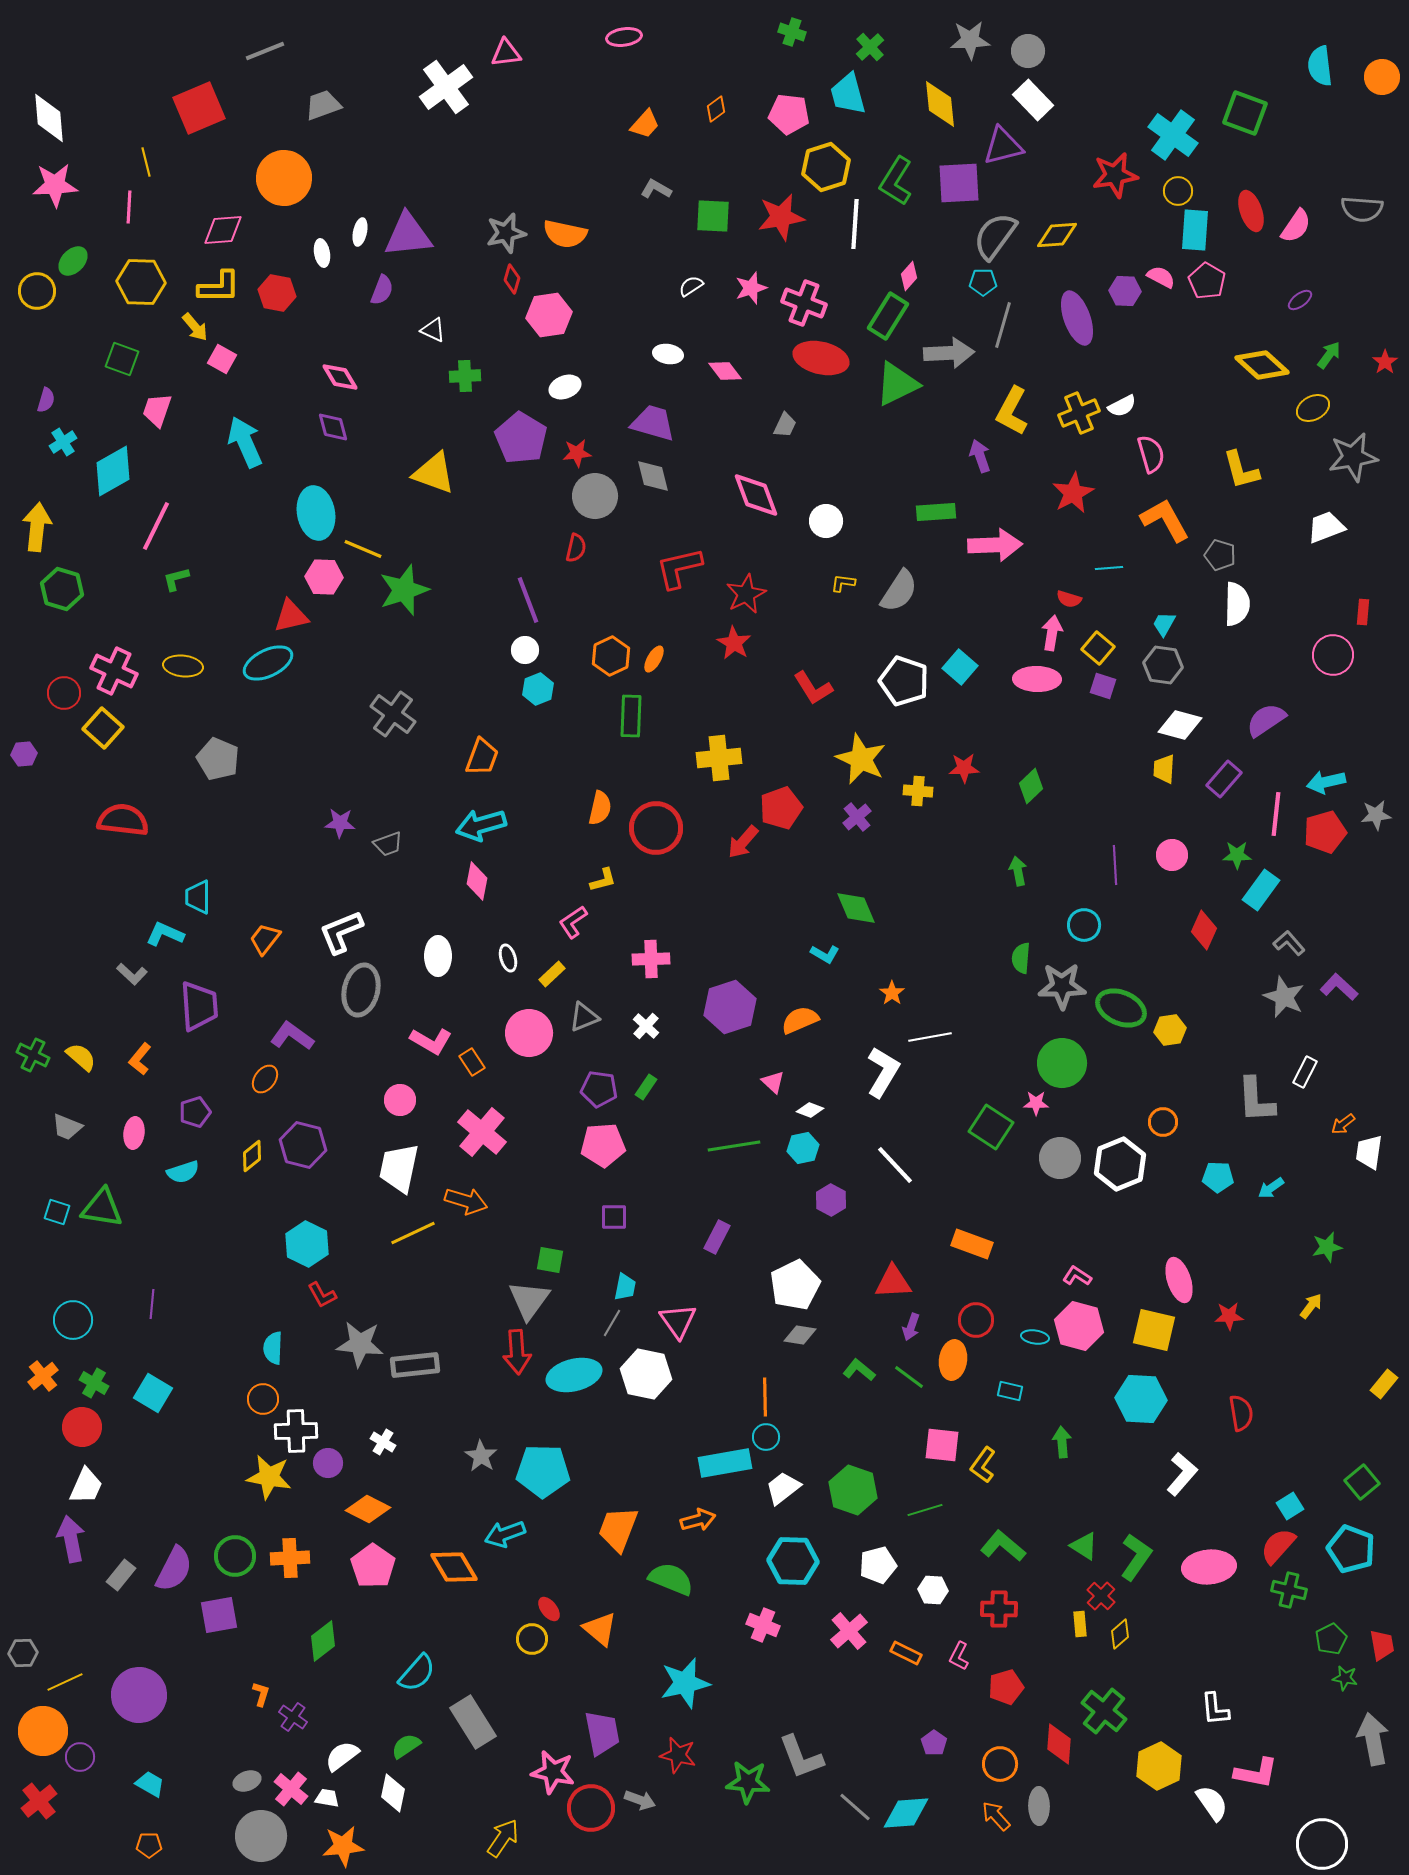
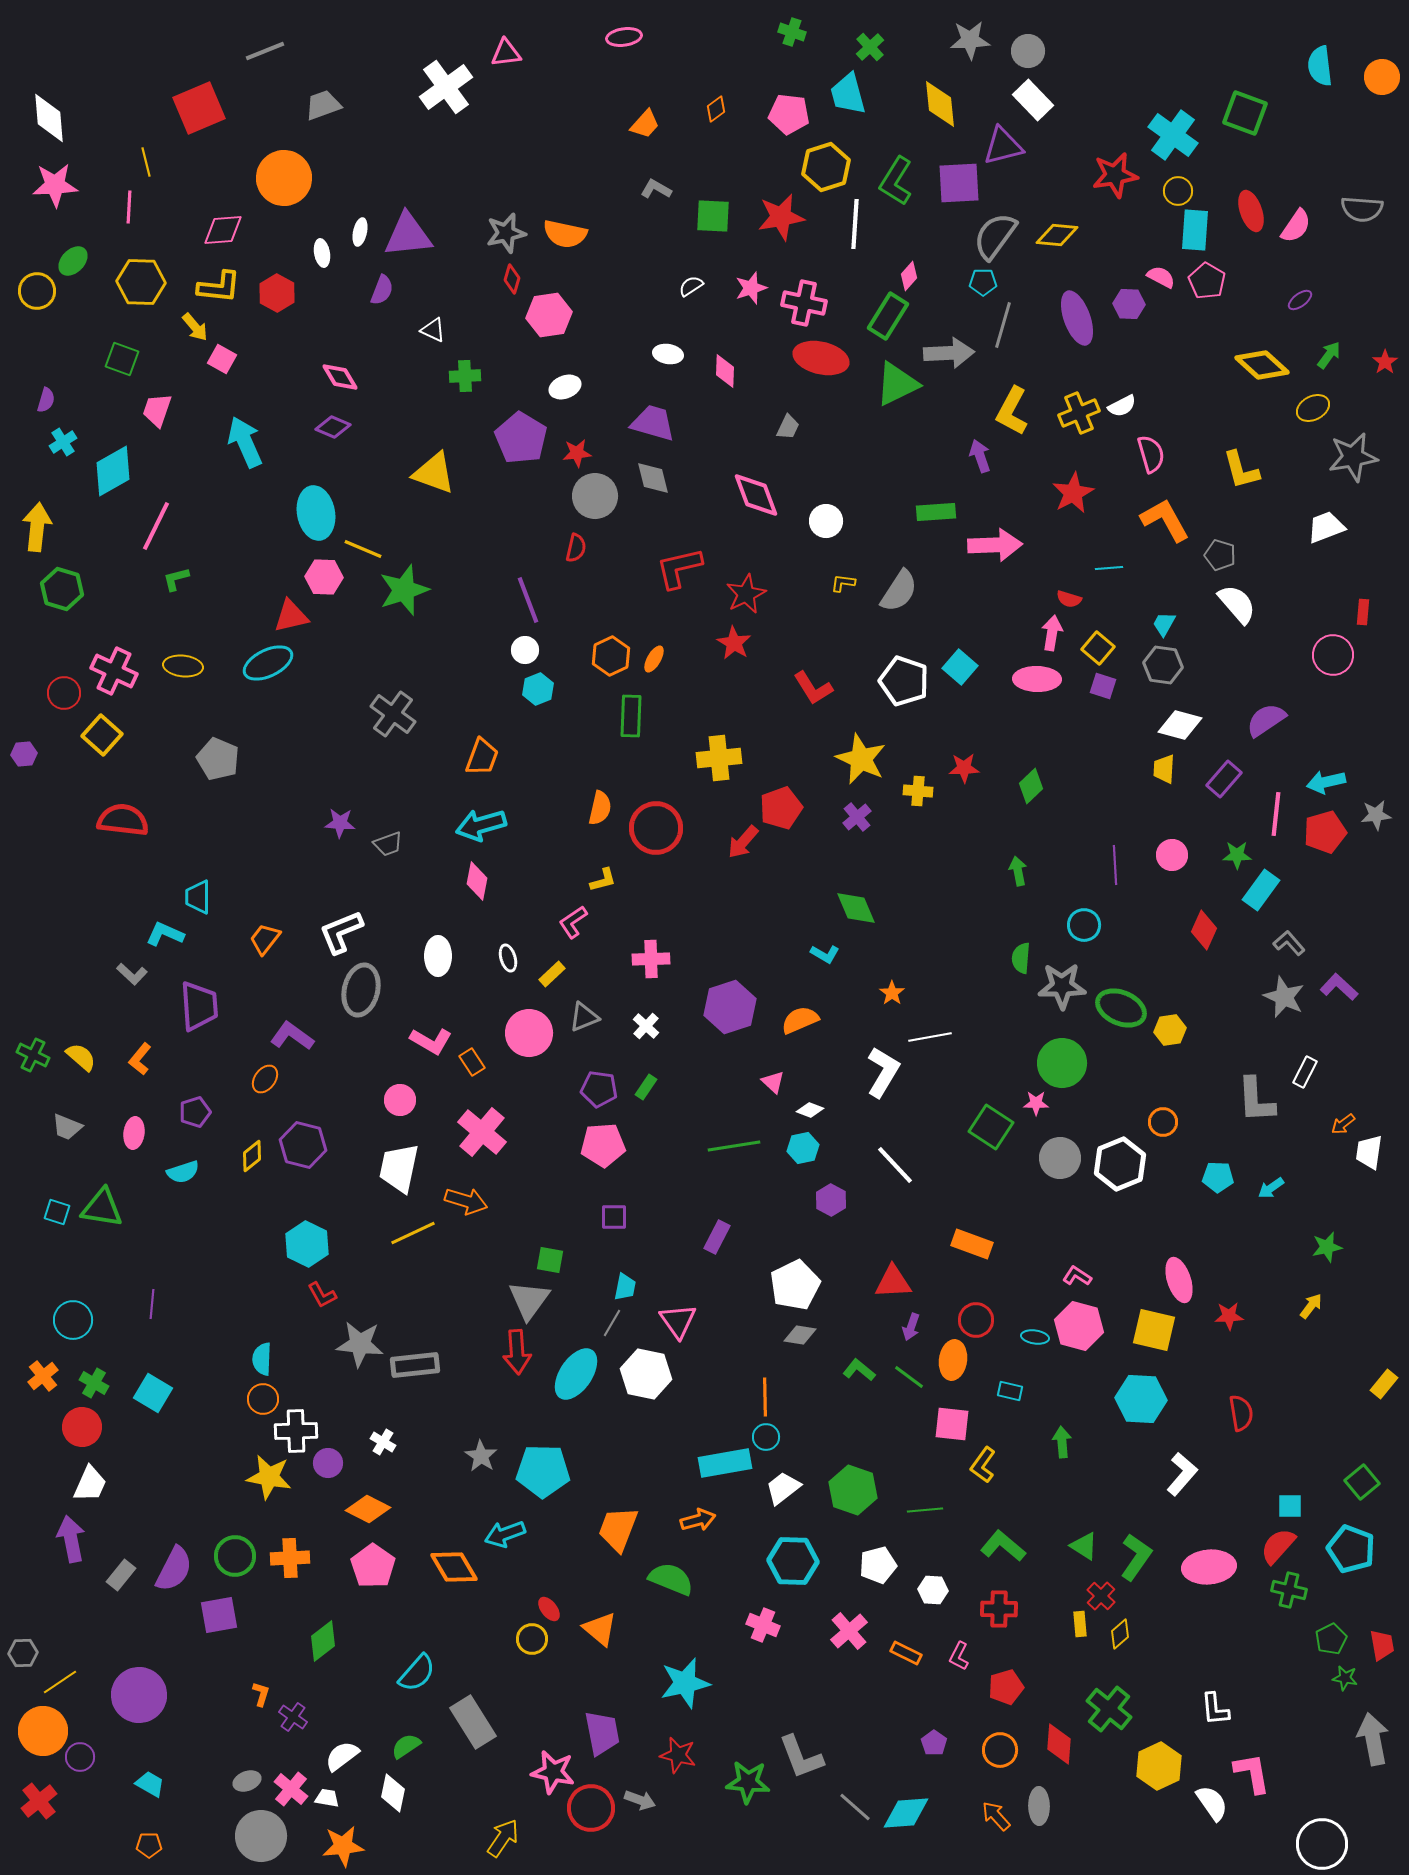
yellow diamond at (1057, 235): rotated 9 degrees clockwise
yellow L-shape at (219, 287): rotated 6 degrees clockwise
purple hexagon at (1125, 291): moved 4 px right, 13 px down
red hexagon at (277, 293): rotated 18 degrees clockwise
pink cross at (804, 303): rotated 9 degrees counterclockwise
pink diamond at (725, 371): rotated 40 degrees clockwise
gray trapezoid at (785, 425): moved 3 px right, 2 px down
purple diamond at (333, 427): rotated 52 degrees counterclockwise
gray diamond at (653, 476): moved 2 px down
white semicircle at (1237, 604): rotated 42 degrees counterclockwise
yellow square at (103, 728): moved 1 px left, 7 px down
cyan semicircle at (273, 1348): moved 11 px left, 11 px down
cyan ellipse at (574, 1375): moved 2 px right, 1 px up; rotated 42 degrees counterclockwise
pink square at (942, 1445): moved 10 px right, 21 px up
white trapezoid at (86, 1486): moved 4 px right, 2 px up
cyan square at (1290, 1506): rotated 32 degrees clockwise
green line at (925, 1510): rotated 12 degrees clockwise
yellow line at (65, 1682): moved 5 px left; rotated 9 degrees counterclockwise
green cross at (1104, 1711): moved 5 px right, 2 px up
orange circle at (1000, 1764): moved 14 px up
pink L-shape at (1256, 1773): moved 4 px left; rotated 111 degrees counterclockwise
